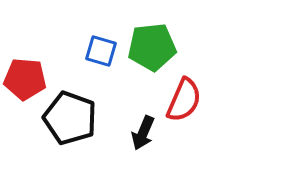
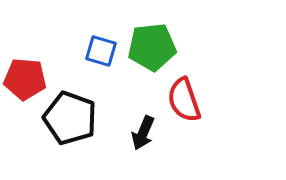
red semicircle: rotated 138 degrees clockwise
